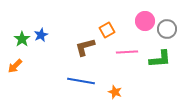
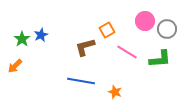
pink line: rotated 35 degrees clockwise
